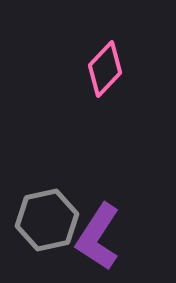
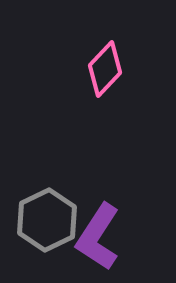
gray hexagon: rotated 14 degrees counterclockwise
